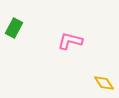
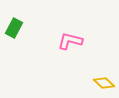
yellow diamond: rotated 15 degrees counterclockwise
